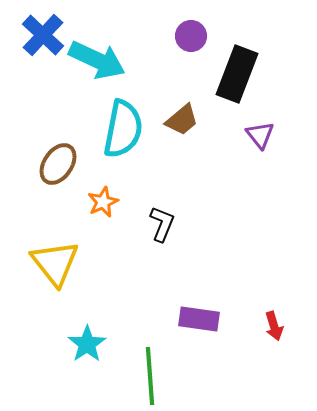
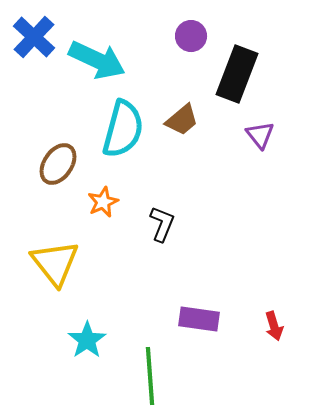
blue cross: moved 9 px left, 2 px down
cyan semicircle: rotated 4 degrees clockwise
cyan star: moved 4 px up
